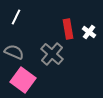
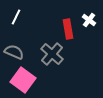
white cross: moved 12 px up
